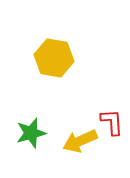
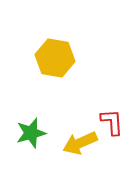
yellow hexagon: moved 1 px right
yellow arrow: moved 2 px down
